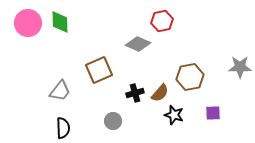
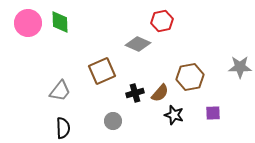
brown square: moved 3 px right, 1 px down
